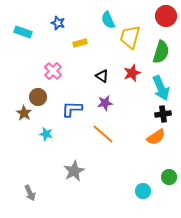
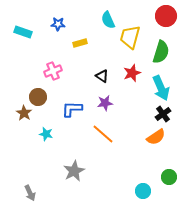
blue star: moved 1 px down; rotated 16 degrees counterclockwise
pink cross: rotated 24 degrees clockwise
black cross: rotated 28 degrees counterclockwise
